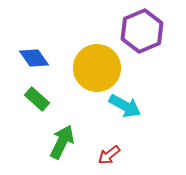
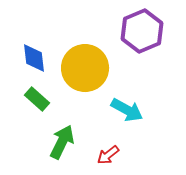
blue diamond: rotated 28 degrees clockwise
yellow circle: moved 12 px left
cyan arrow: moved 2 px right, 4 px down
red arrow: moved 1 px left
